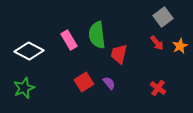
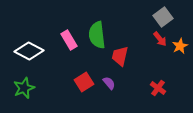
red arrow: moved 3 px right, 4 px up
red trapezoid: moved 1 px right, 2 px down
